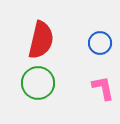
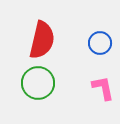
red semicircle: moved 1 px right
